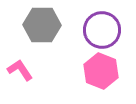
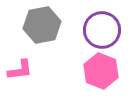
gray hexagon: rotated 12 degrees counterclockwise
pink L-shape: rotated 116 degrees clockwise
